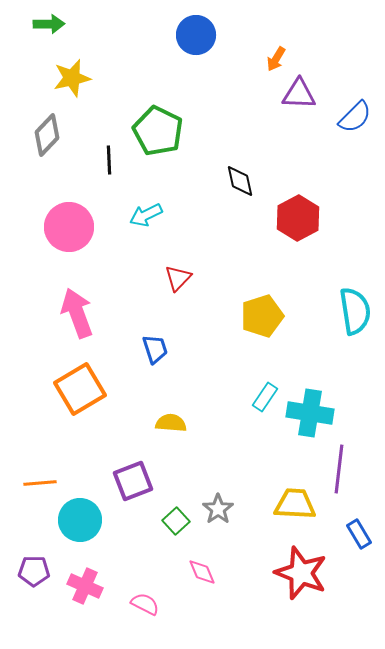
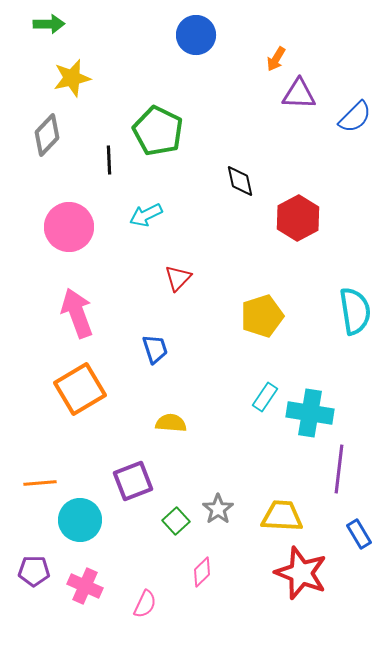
yellow trapezoid: moved 13 px left, 12 px down
pink diamond: rotated 68 degrees clockwise
pink semicircle: rotated 88 degrees clockwise
